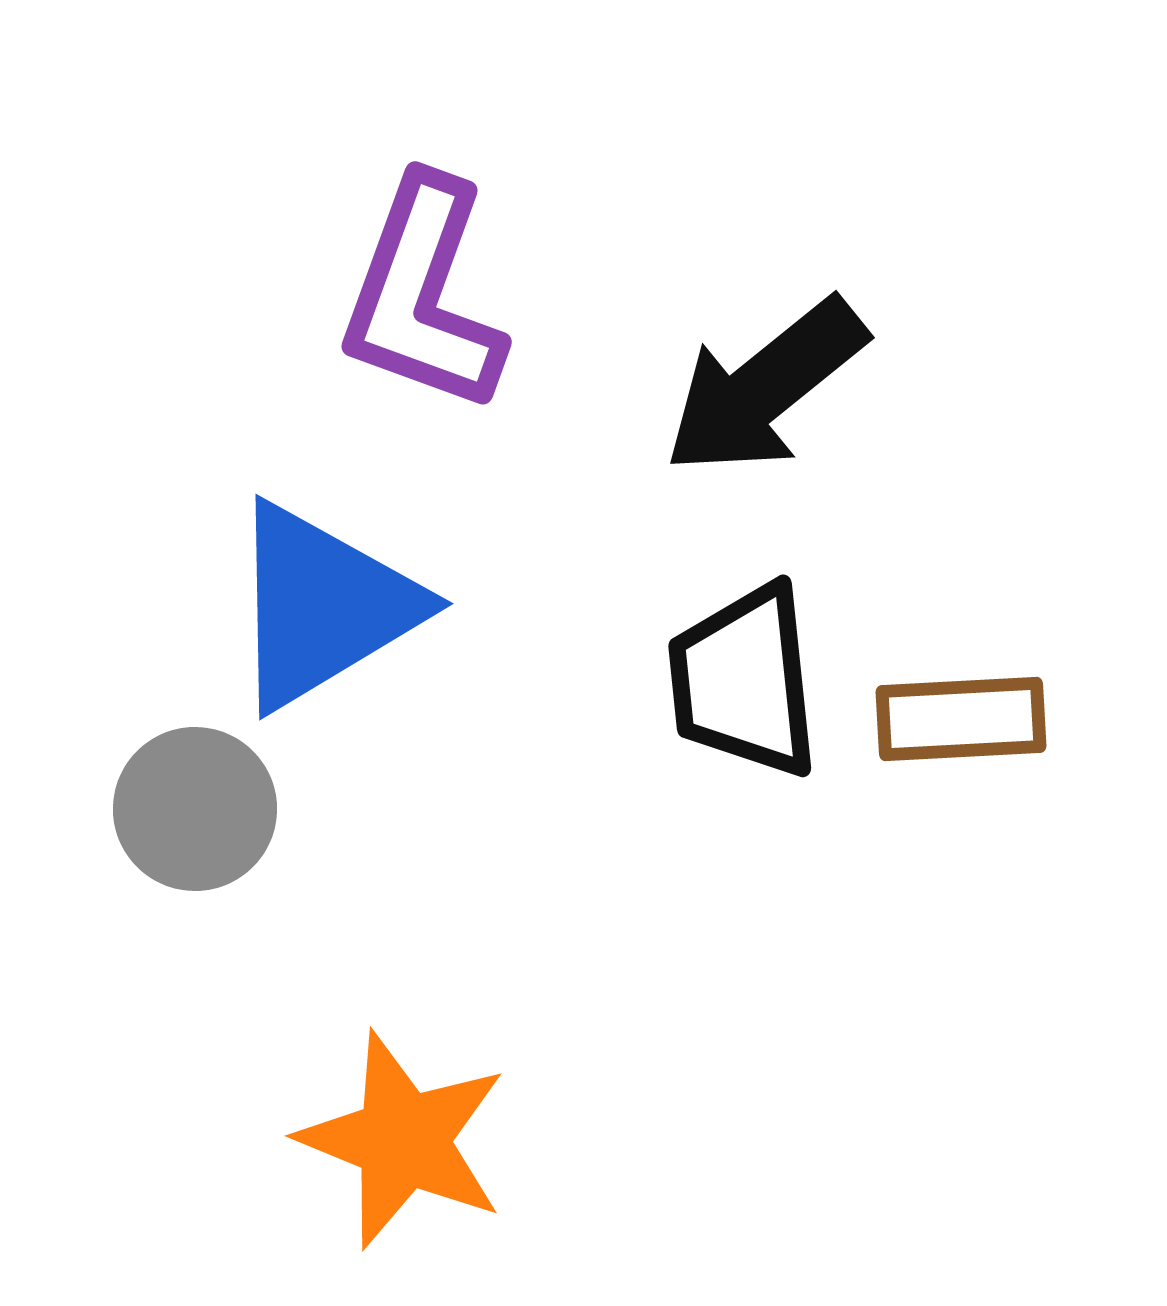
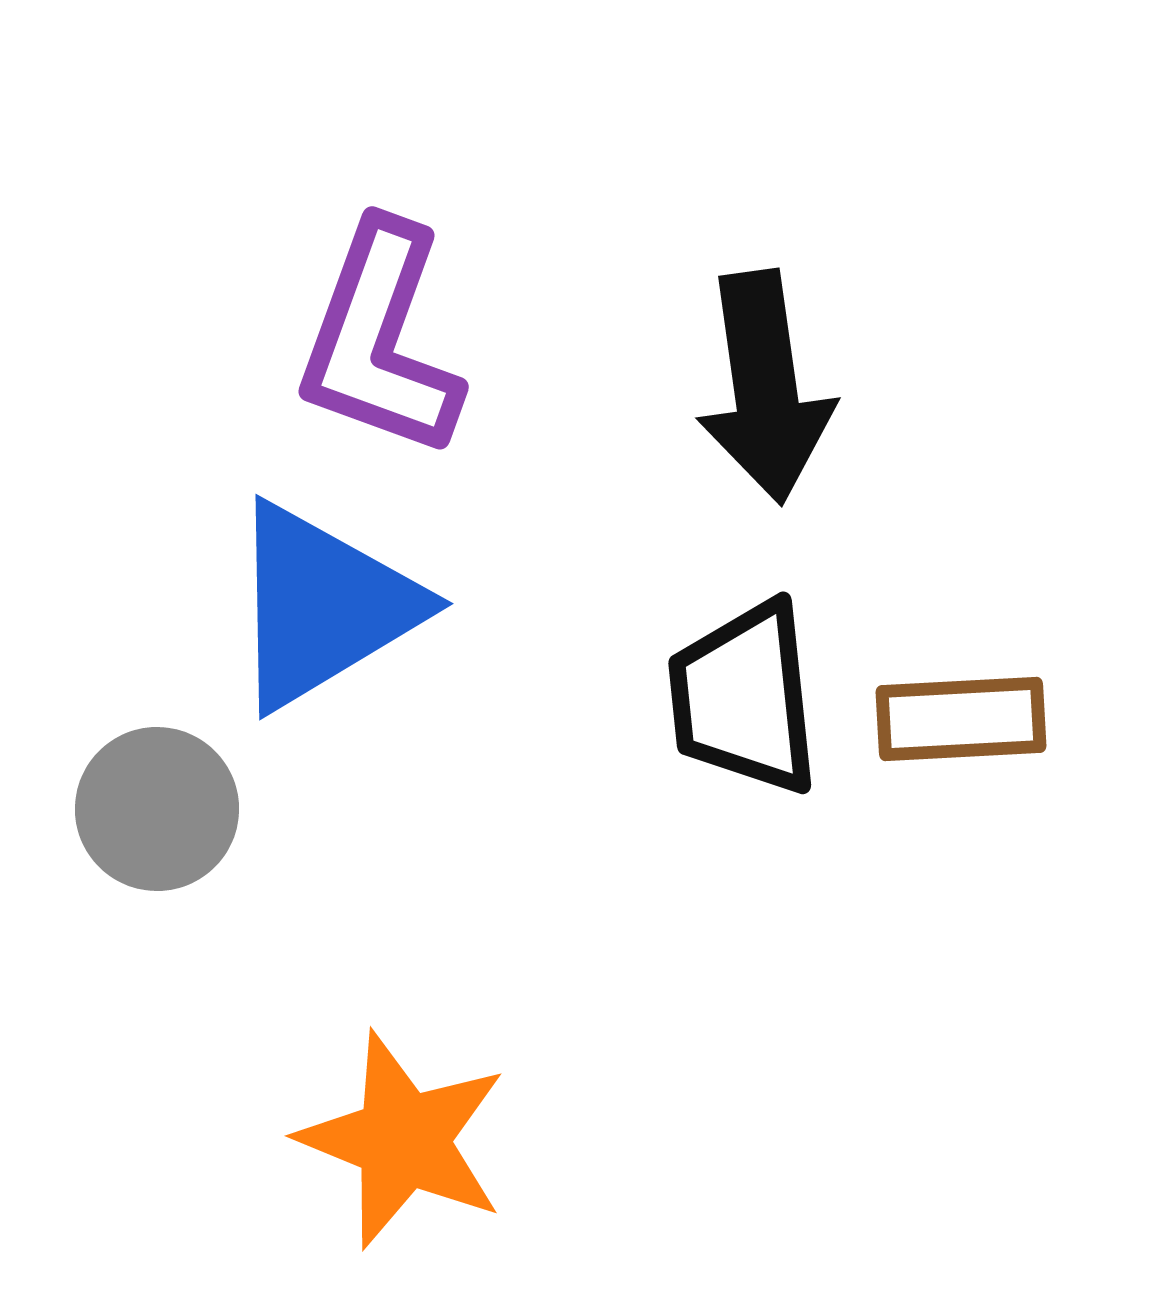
purple L-shape: moved 43 px left, 45 px down
black arrow: rotated 59 degrees counterclockwise
black trapezoid: moved 17 px down
gray circle: moved 38 px left
